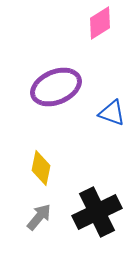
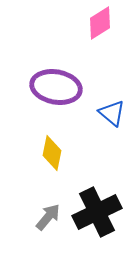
purple ellipse: rotated 33 degrees clockwise
blue triangle: rotated 20 degrees clockwise
yellow diamond: moved 11 px right, 15 px up
gray arrow: moved 9 px right
